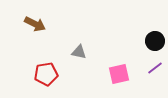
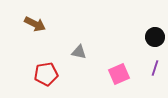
black circle: moved 4 px up
purple line: rotated 35 degrees counterclockwise
pink square: rotated 10 degrees counterclockwise
